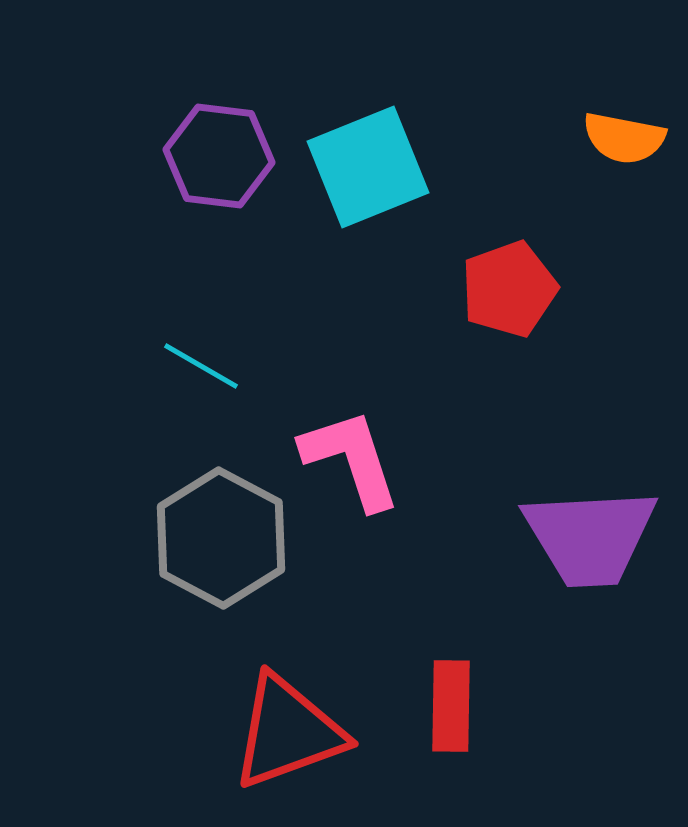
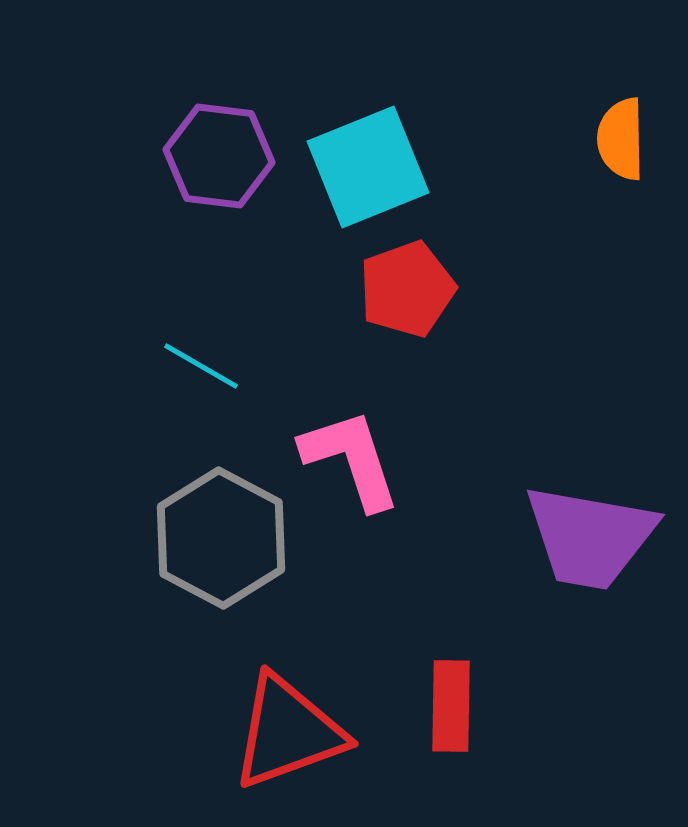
orange semicircle: moved 3 px left, 1 px down; rotated 78 degrees clockwise
red pentagon: moved 102 px left
purple trapezoid: rotated 13 degrees clockwise
